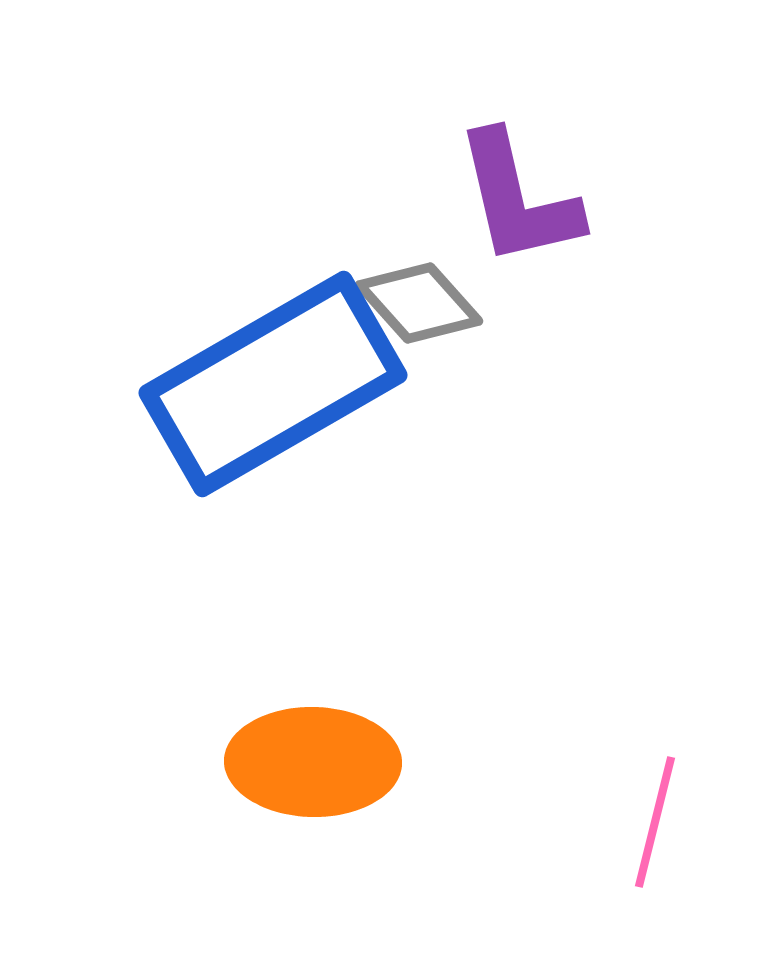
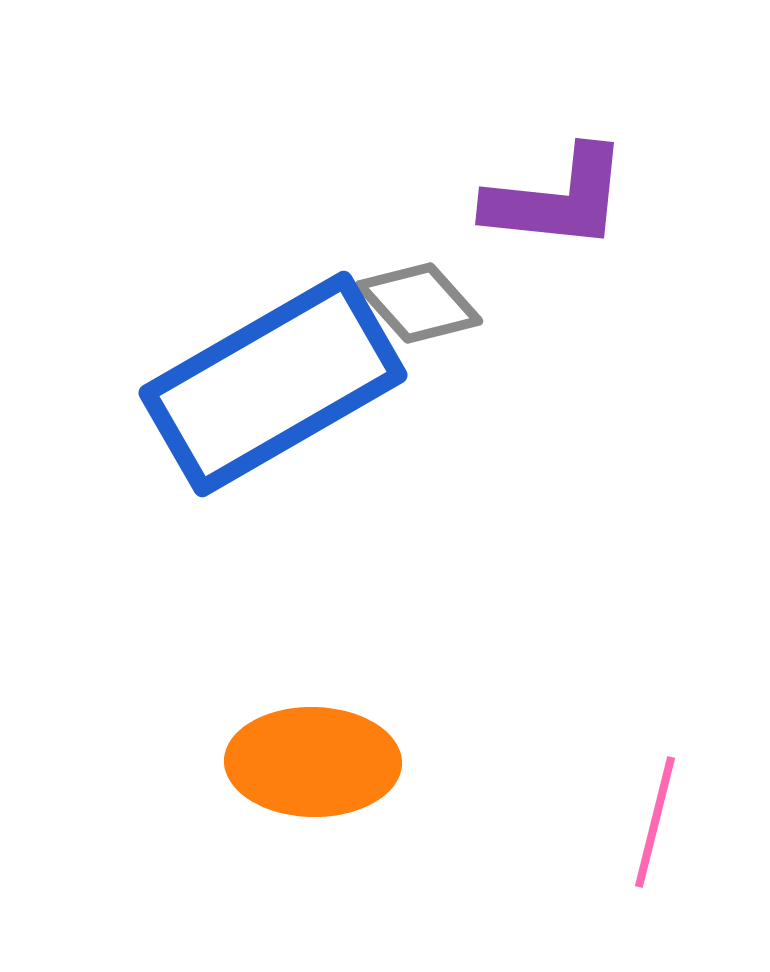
purple L-shape: moved 39 px right; rotated 71 degrees counterclockwise
